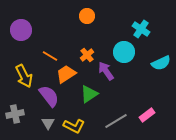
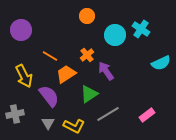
cyan circle: moved 9 px left, 17 px up
gray line: moved 8 px left, 7 px up
